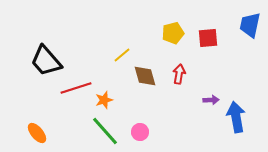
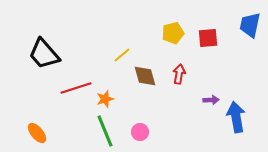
black trapezoid: moved 2 px left, 7 px up
orange star: moved 1 px right, 1 px up
green line: rotated 20 degrees clockwise
